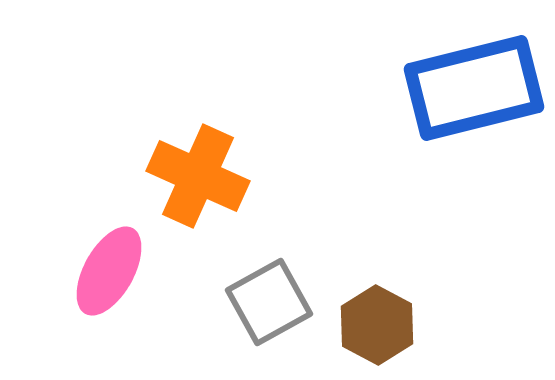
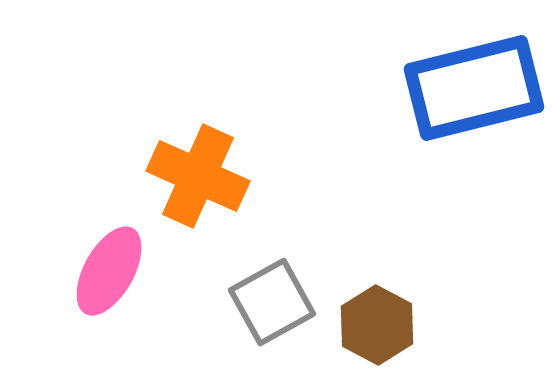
gray square: moved 3 px right
